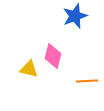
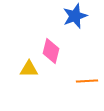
pink diamond: moved 2 px left, 5 px up
yellow triangle: rotated 12 degrees counterclockwise
